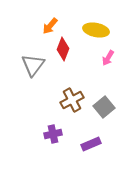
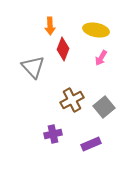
orange arrow: rotated 42 degrees counterclockwise
pink arrow: moved 7 px left
gray triangle: moved 2 px down; rotated 20 degrees counterclockwise
